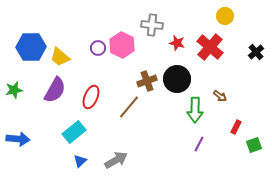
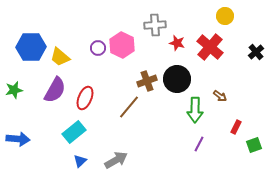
gray cross: moved 3 px right; rotated 10 degrees counterclockwise
red ellipse: moved 6 px left, 1 px down
